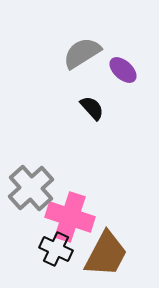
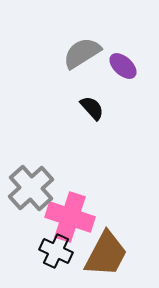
purple ellipse: moved 4 px up
black cross: moved 2 px down
